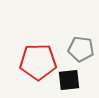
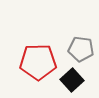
black square: moved 3 px right; rotated 35 degrees counterclockwise
